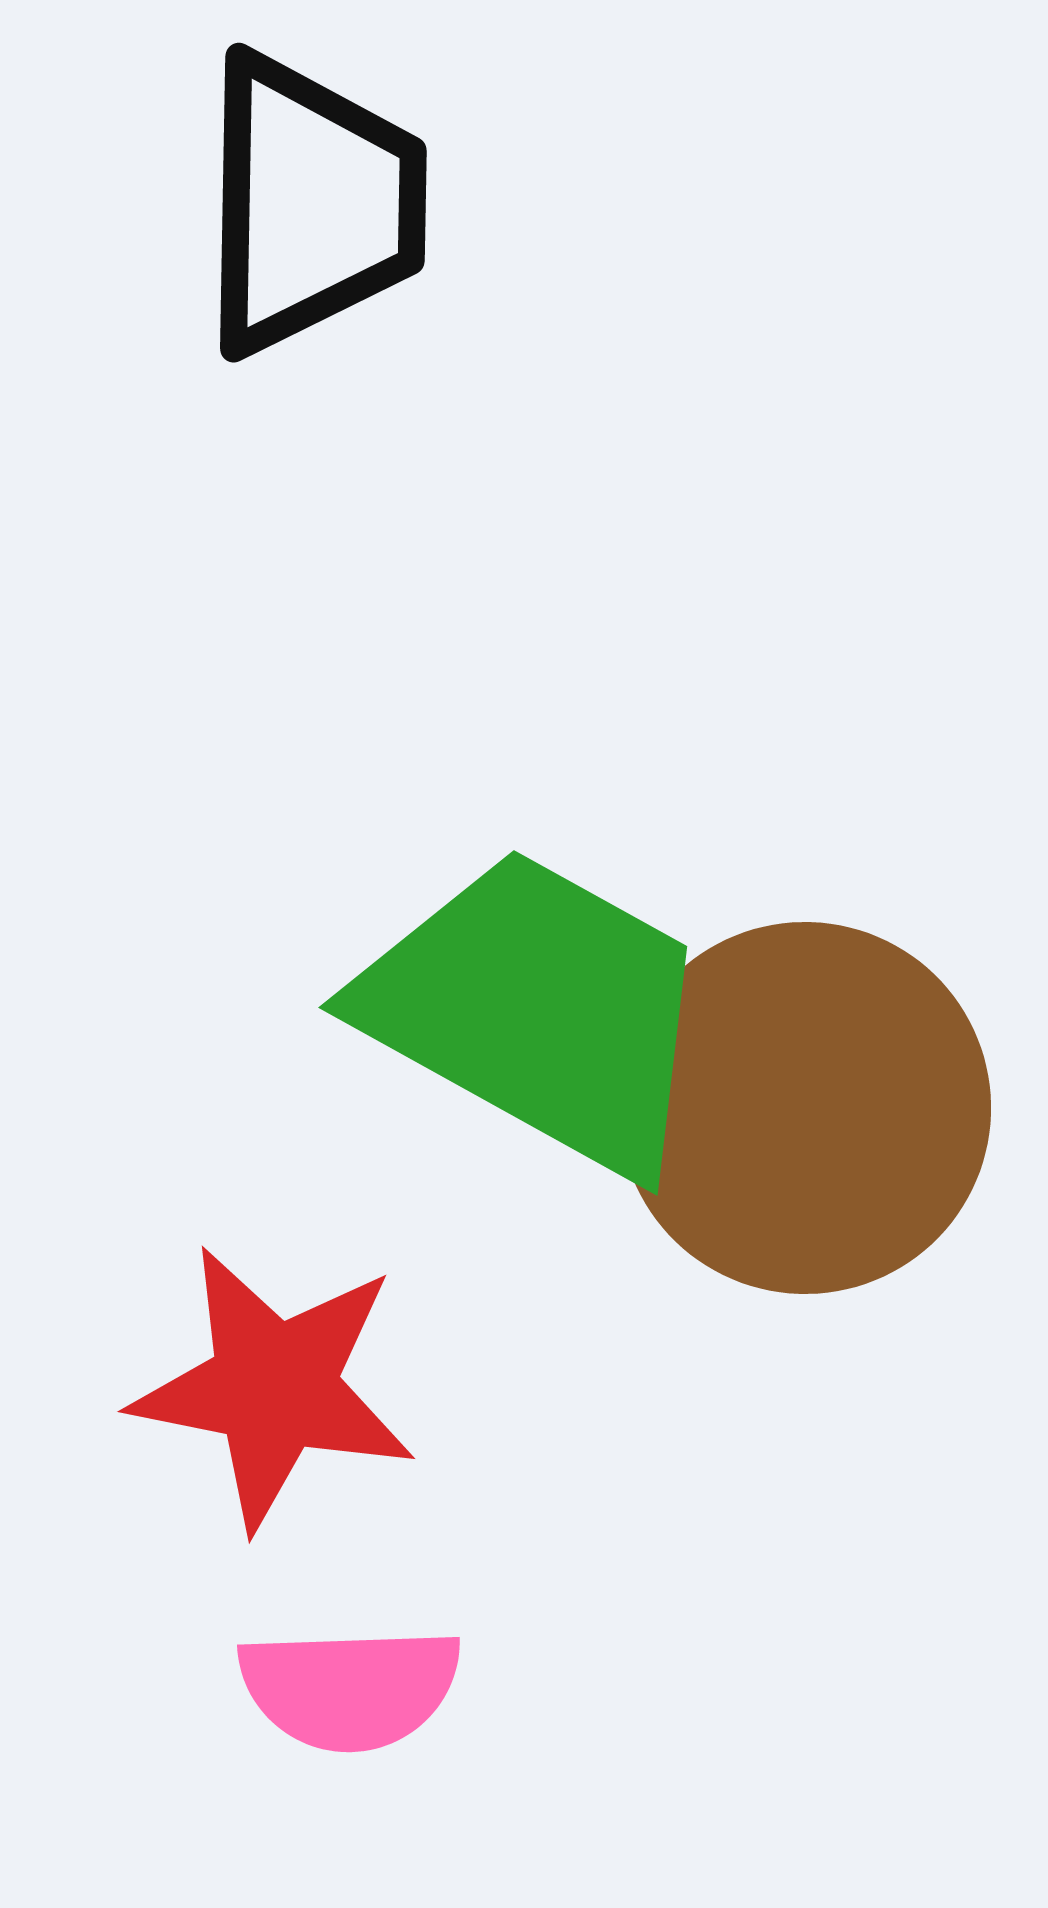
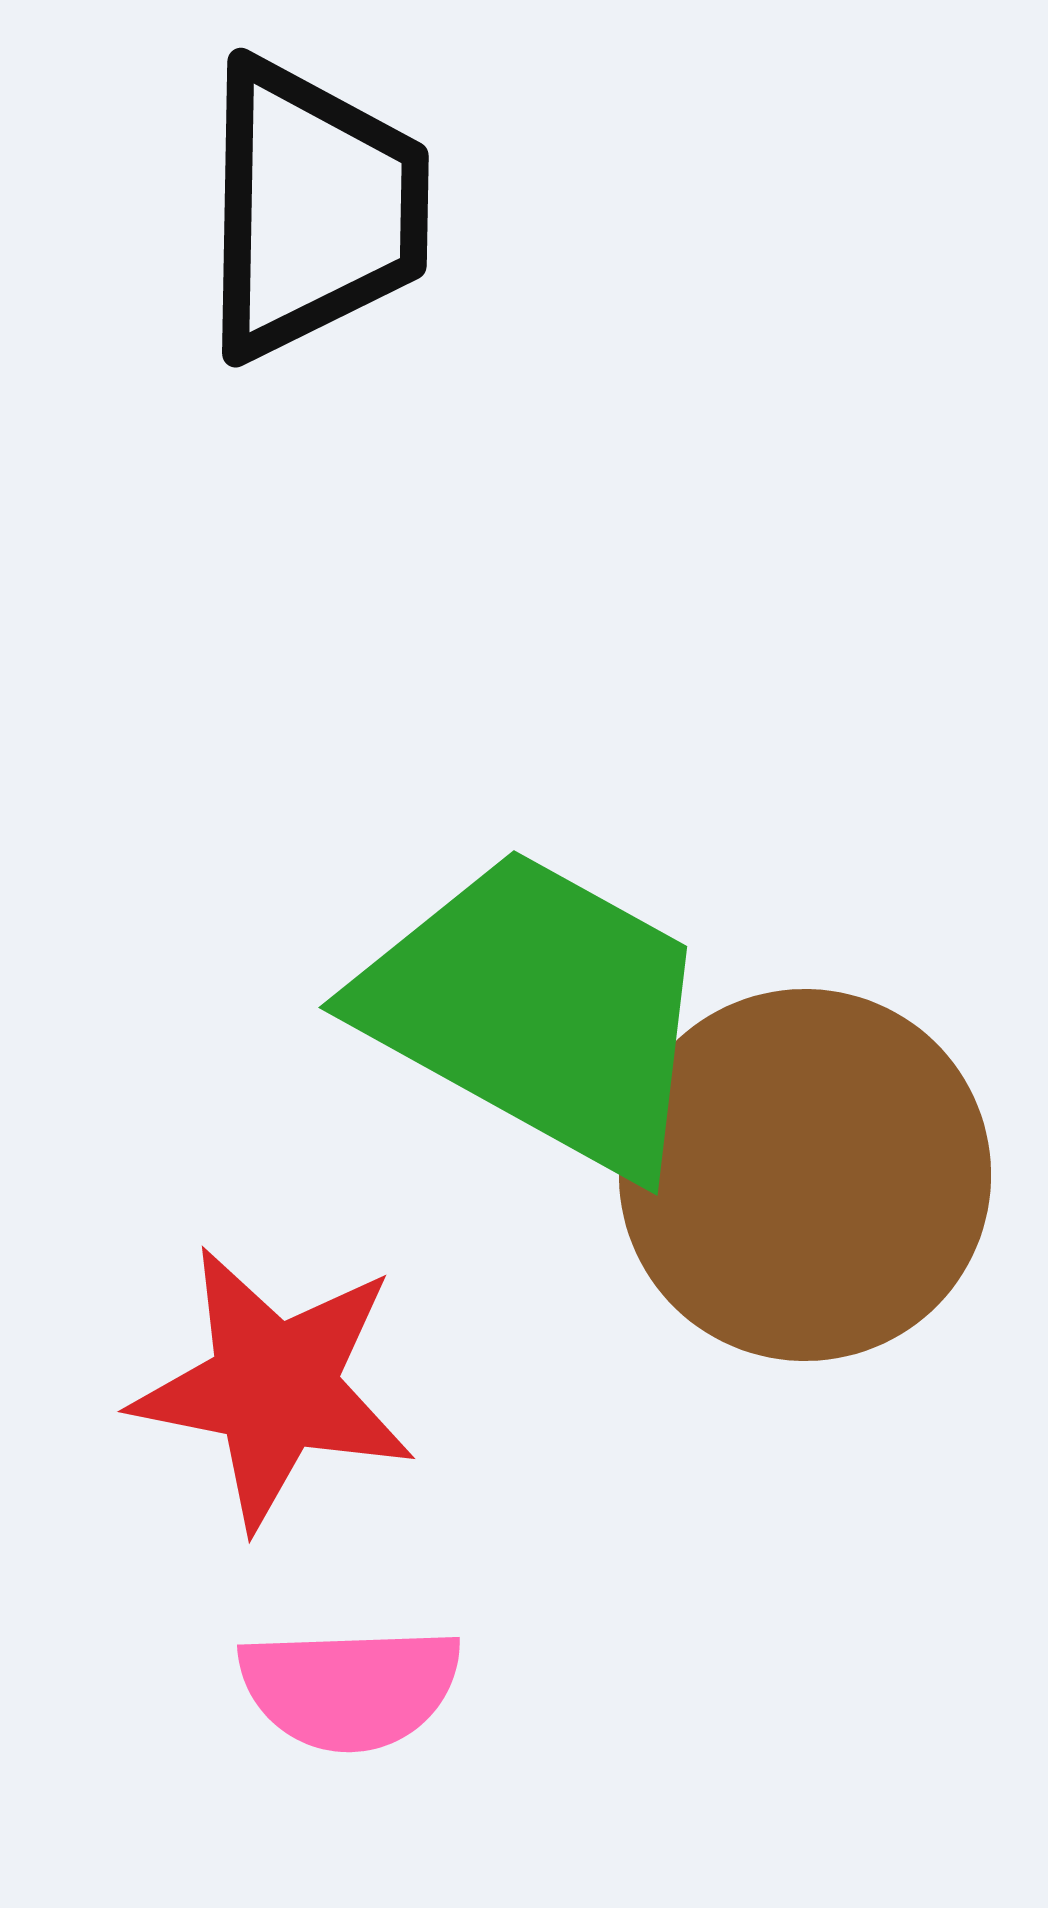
black trapezoid: moved 2 px right, 5 px down
brown circle: moved 67 px down
